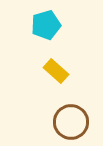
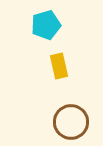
yellow rectangle: moved 3 px right, 5 px up; rotated 35 degrees clockwise
